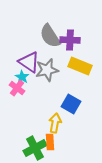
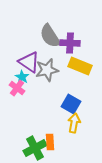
purple cross: moved 3 px down
yellow arrow: moved 19 px right
